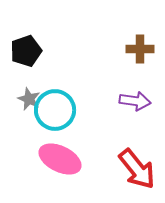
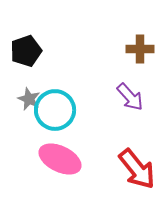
purple arrow: moved 5 px left, 4 px up; rotated 40 degrees clockwise
